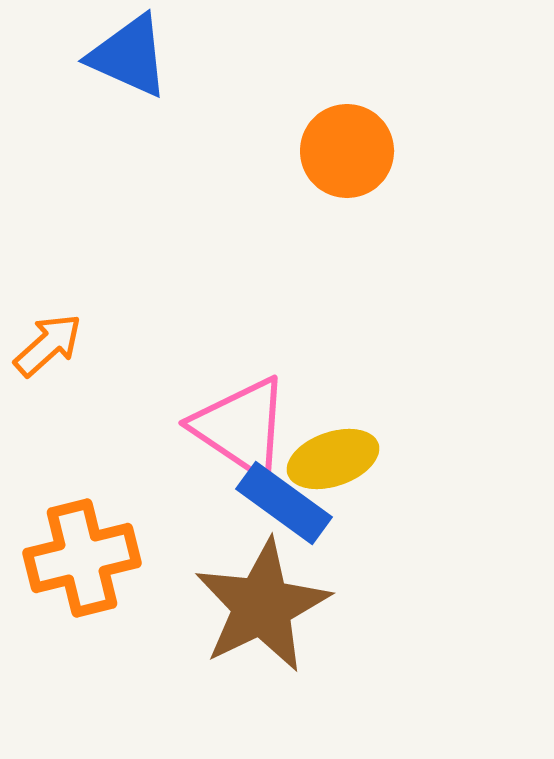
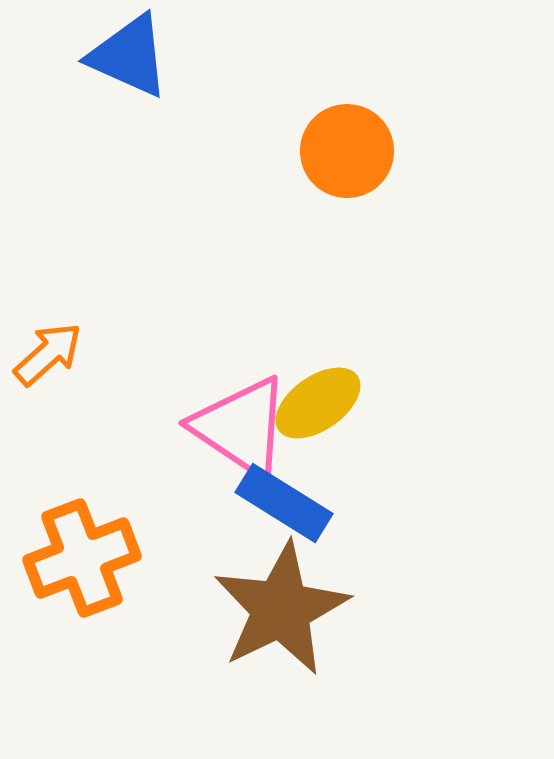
orange arrow: moved 9 px down
yellow ellipse: moved 15 px left, 56 px up; rotated 16 degrees counterclockwise
blue rectangle: rotated 4 degrees counterclockwise
orange cross: rotated 7 degrees counterclockwise
brown star: moved 19 px right, 3 px down
